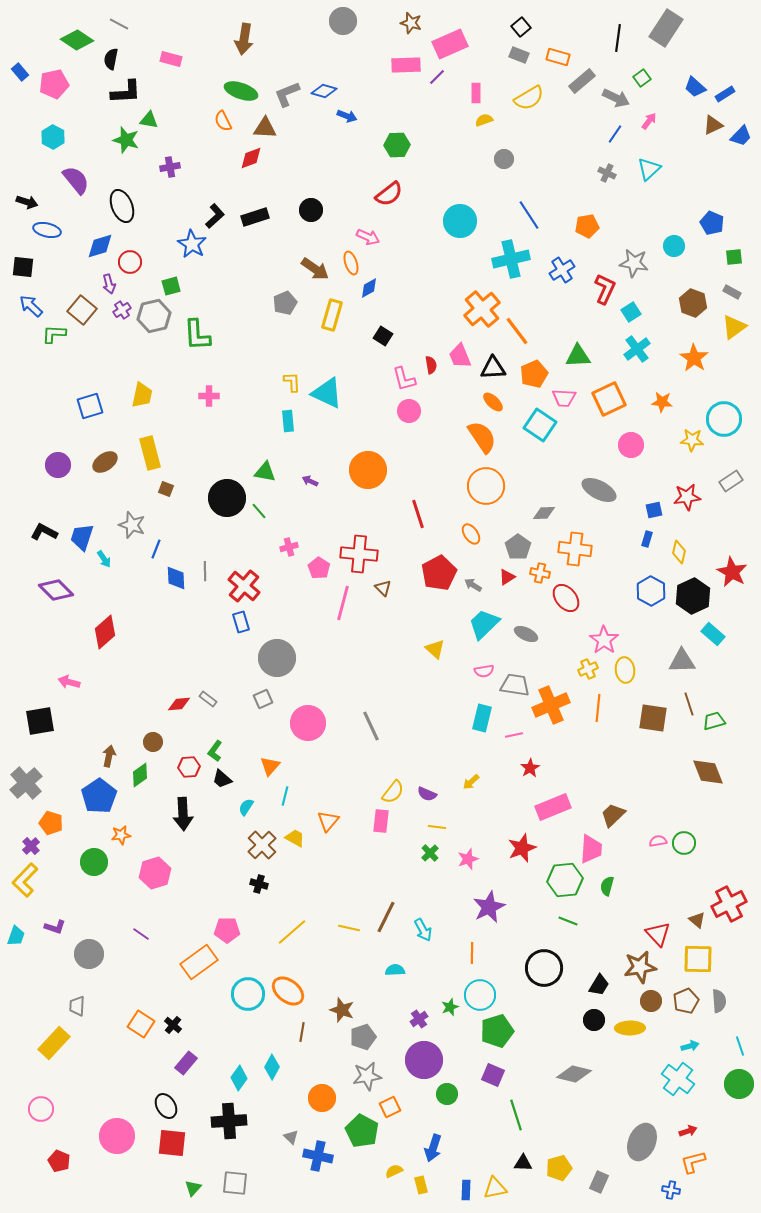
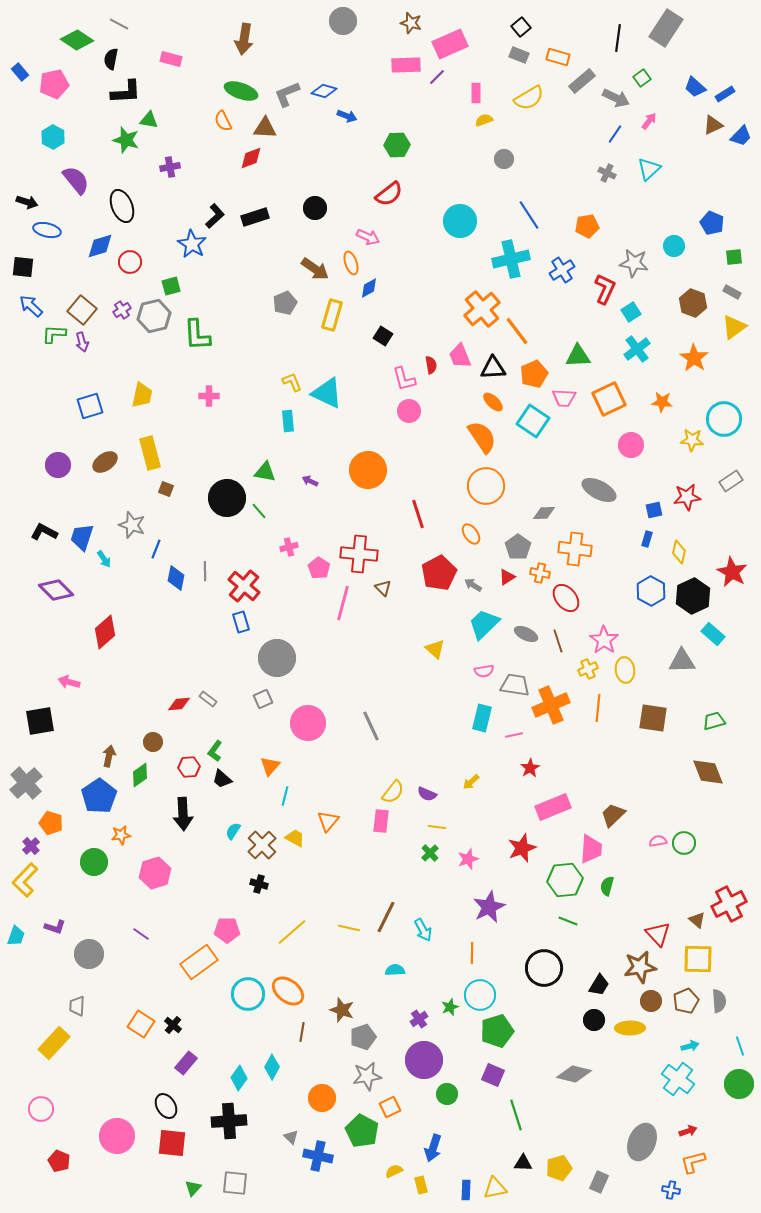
black circle at (311, 210): moved 4 px right, 2 px up
purple arrow at (109, 284): moved 27 px left, 58 px down
yellow L-shape at (292, 382): rotated 20 degrees counterclockwise
cyan square at (540, 425): moved 7 px left, 4 px up
blue diamond at (176, 578): rotated 15 degrees clockwise
brown line at (689, 704): moved 131 px left, 63 px up
cyan semicircle at (246, 807): moved 13 px left, 24 px down
